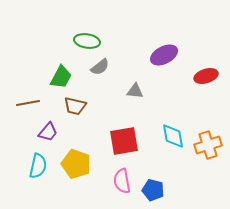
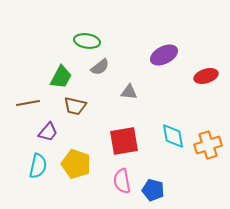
gray triangle: moved 6 px left, 1 px down
